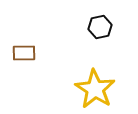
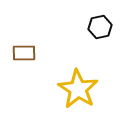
yellow star: moved 17 px left
